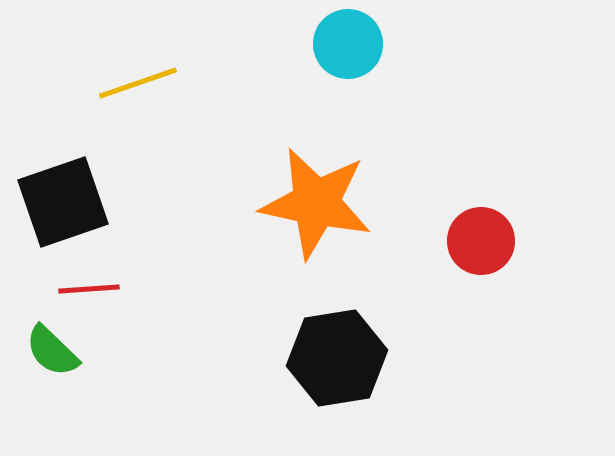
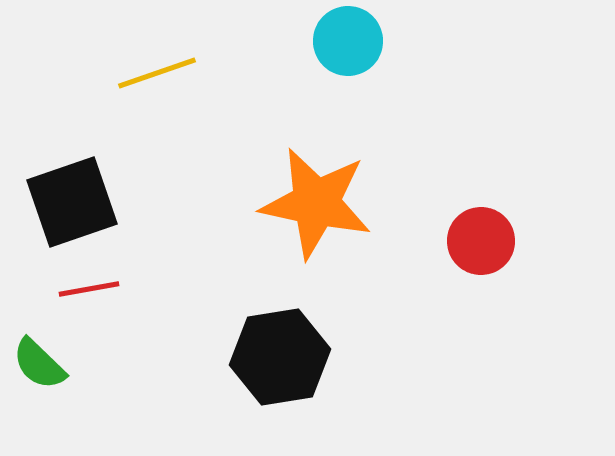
cyan circle: moved 3 px up
yellow line: moved 19 px right, 10 px up
black square: moved 9 px right
red line: rotated 6 degrees counterclockwise
green semicircle: moved 13 px left, 13 px down
black hexagon: moved 57 px left, 1 px up
